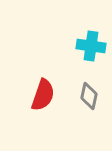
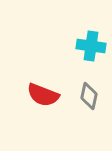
red semicircle: rotated 92 degrees clockwise
